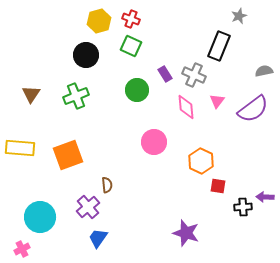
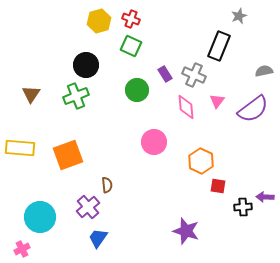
black circle: moved 10 px down
purple star: moved 2 px up
